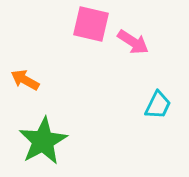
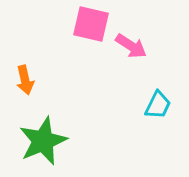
pink arrow: moved 2 px left, 4 px down
orange arrow: rotated 132 degrees counterclockwise
green star: rotated 6 degrees clockwise
